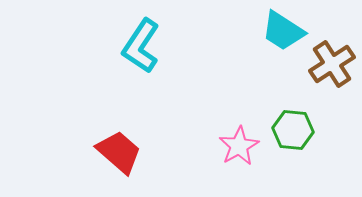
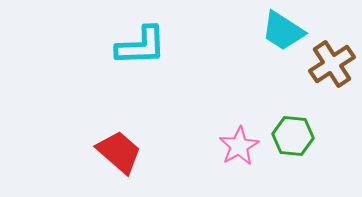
cyan L-shape: rotated 126 degrees counterclockwise
green hexagon: moved 6 px down
